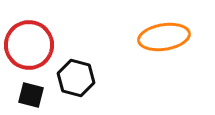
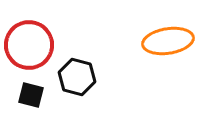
orange ellipse: moved 4 px right, 4 px down
black hexagon: moved 1 px right, 1 px up
